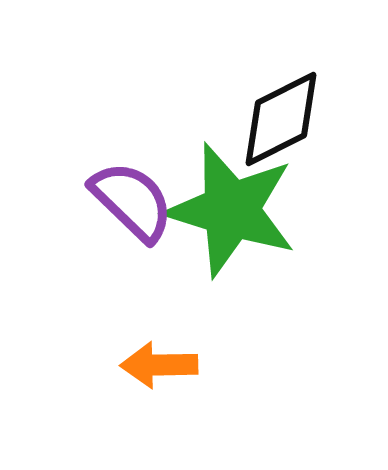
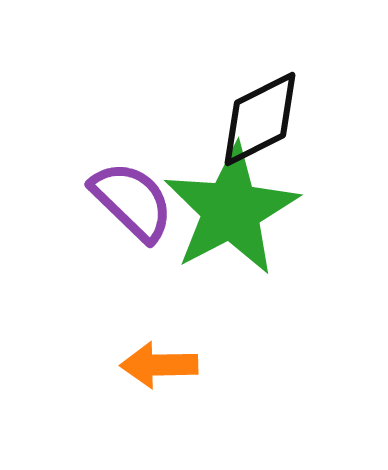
black diamond: moved 21 px left
green star: rotated 27 degrees clockwise
